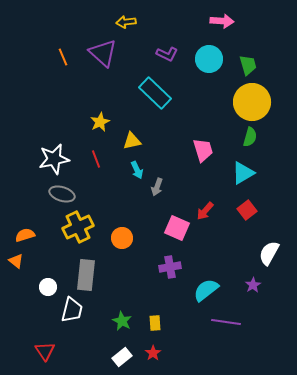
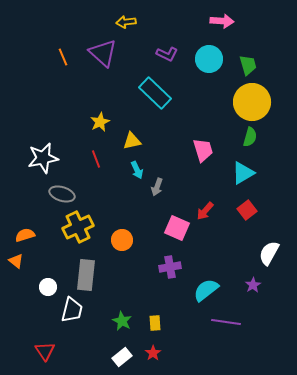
white star: moved 11 px left, 1 px up
orange circle: moved 2 px down
